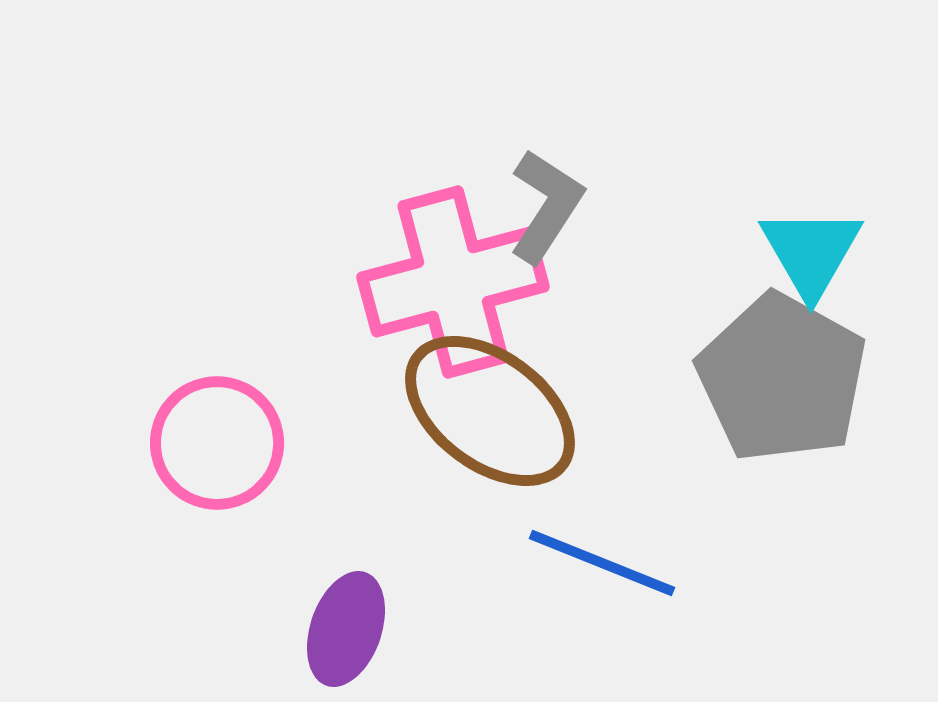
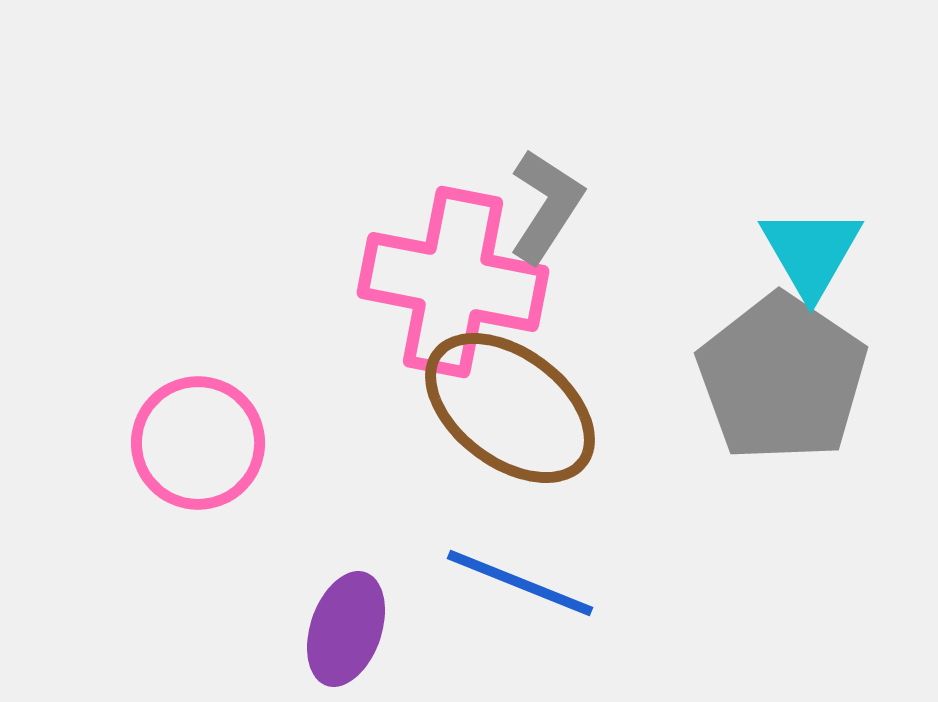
pink cross: rotated 26 degrees clockwise
gray pentagon: rotated 5 degrees clockwise
brown ellipse: moved 20 px right, 3 px up
pink circle: moved 19 px left
blue line: moved 82 px left, 20 px down
